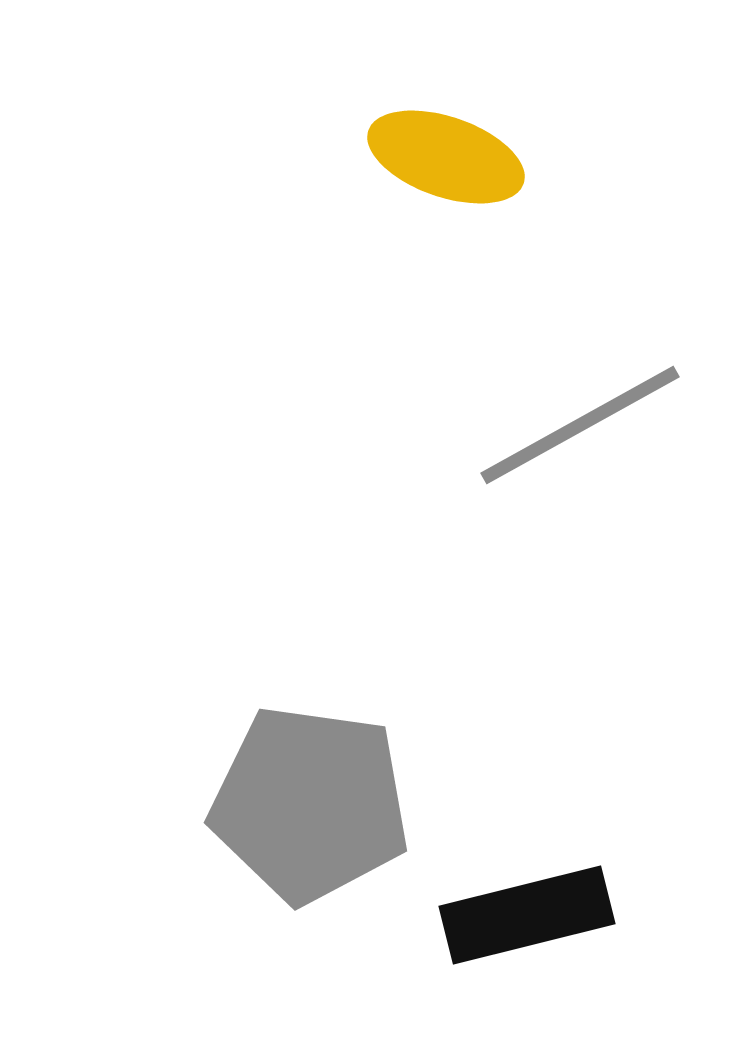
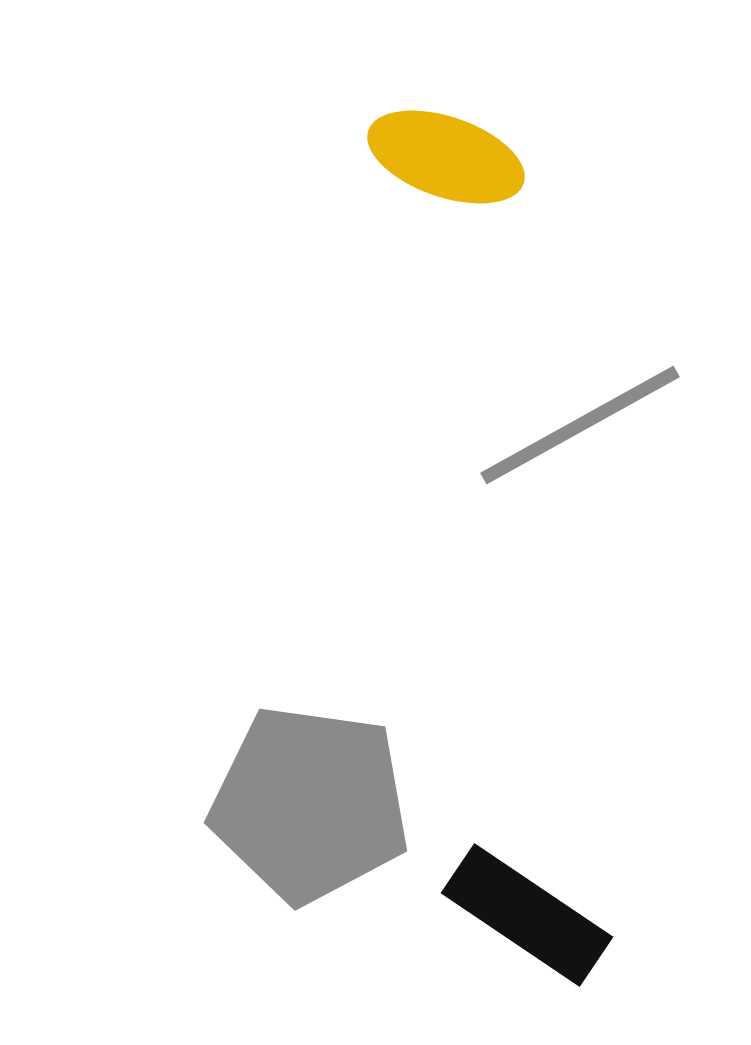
black rectangle: rotated 48 degrees clockwise
